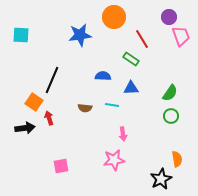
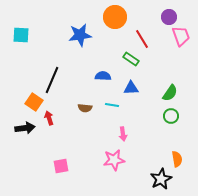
orange circle: moved 1 px right
